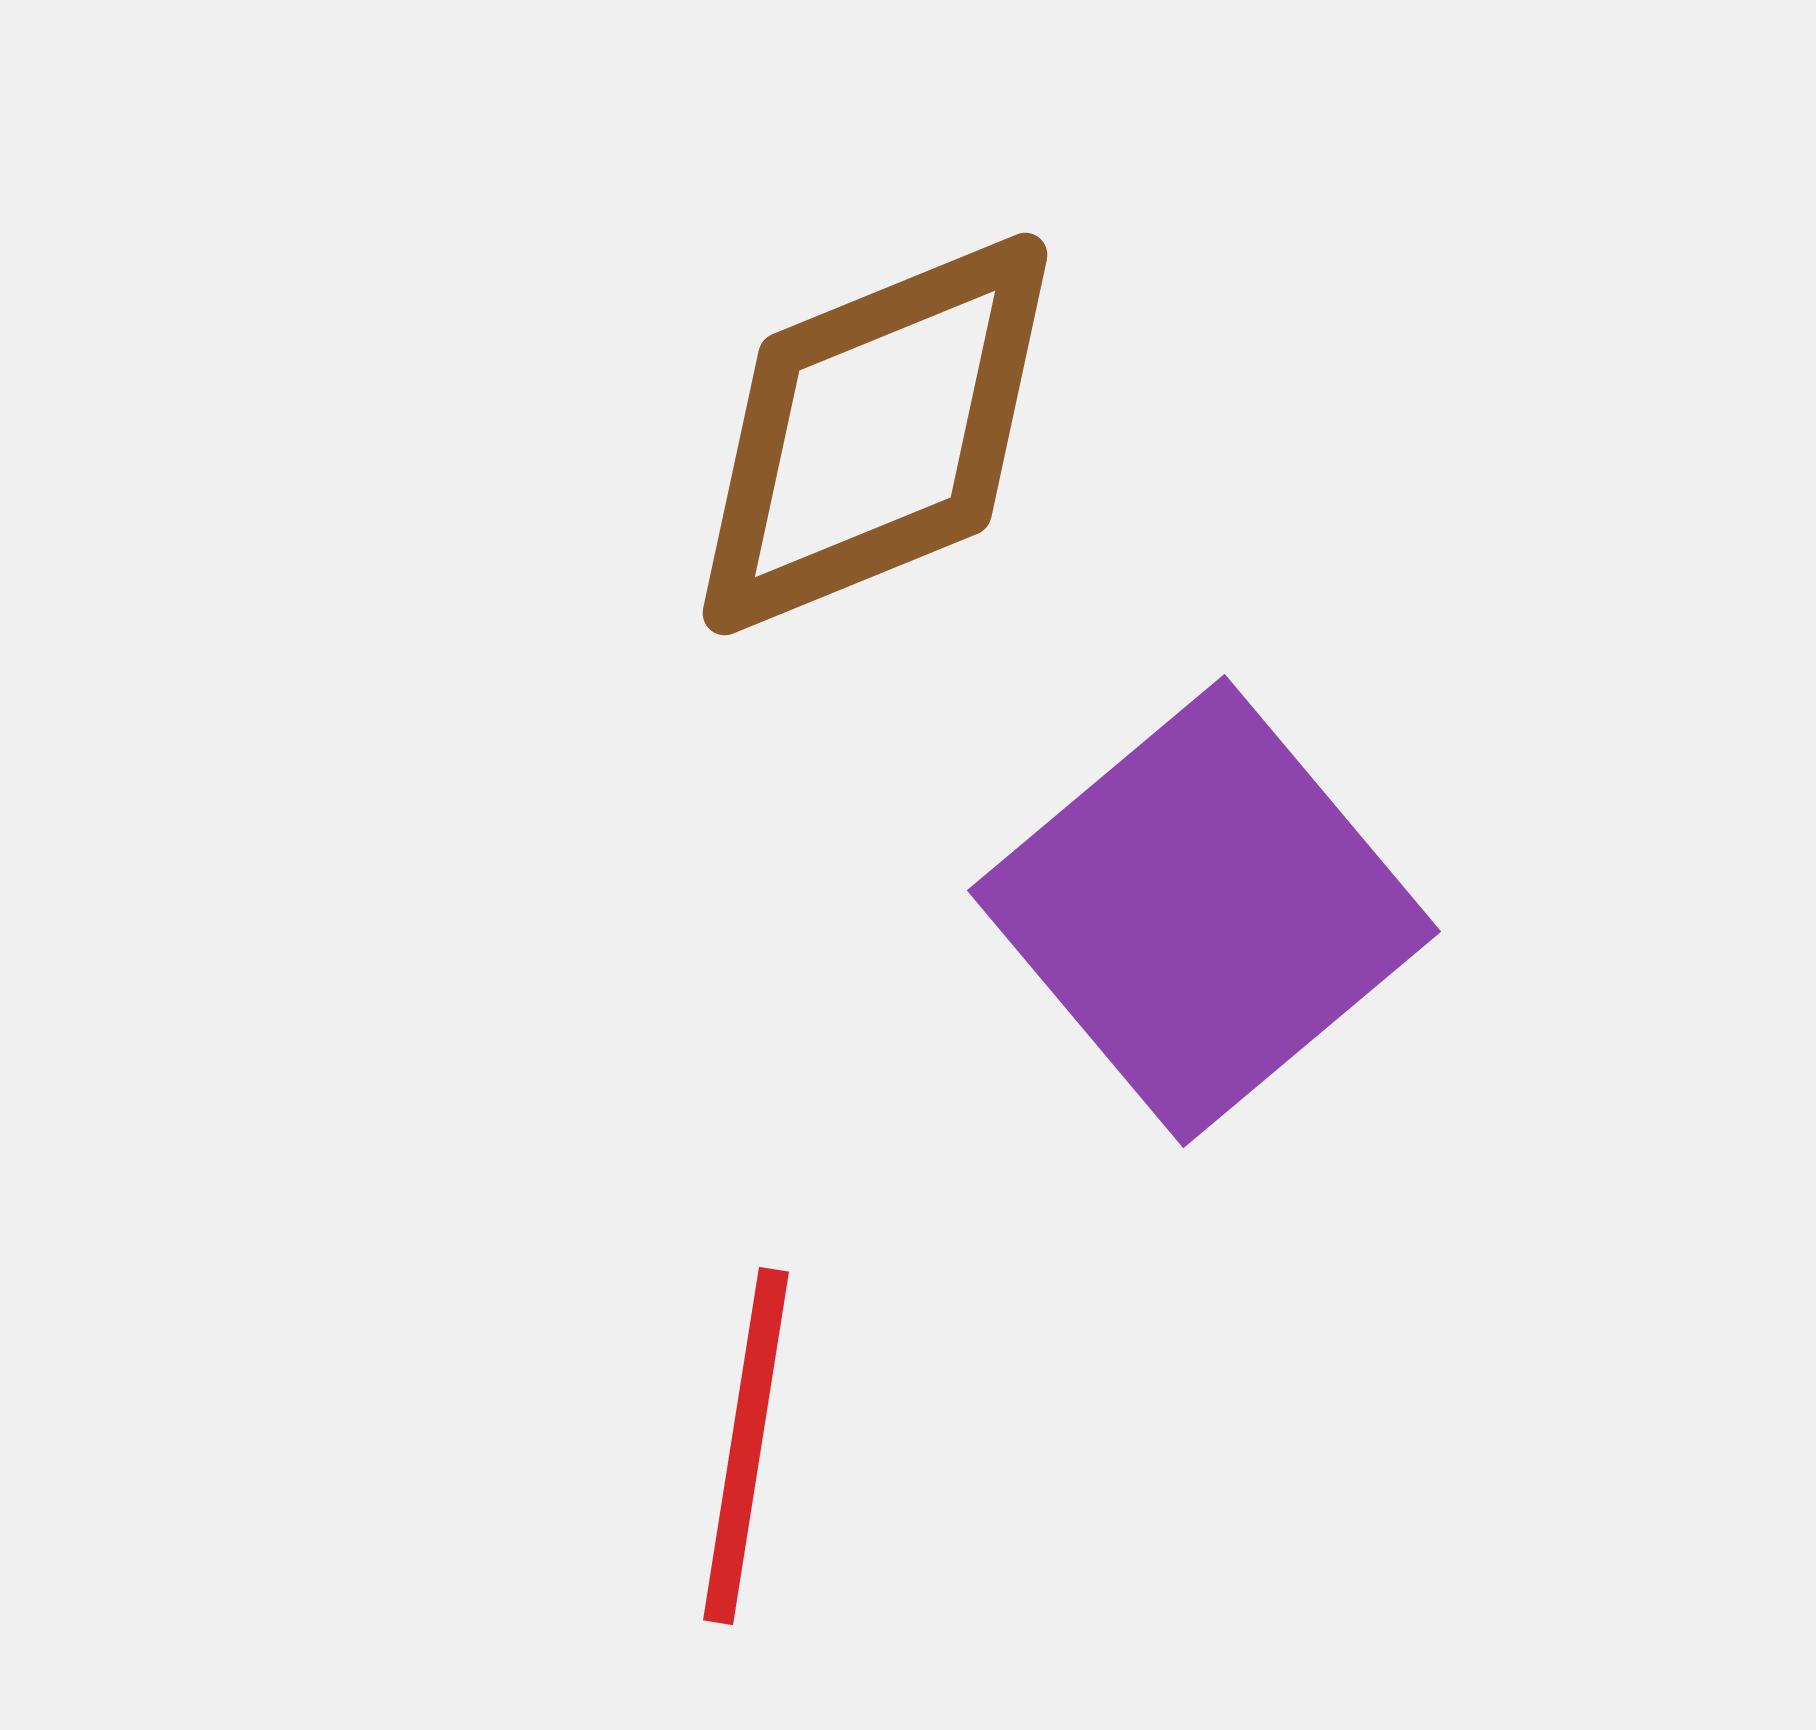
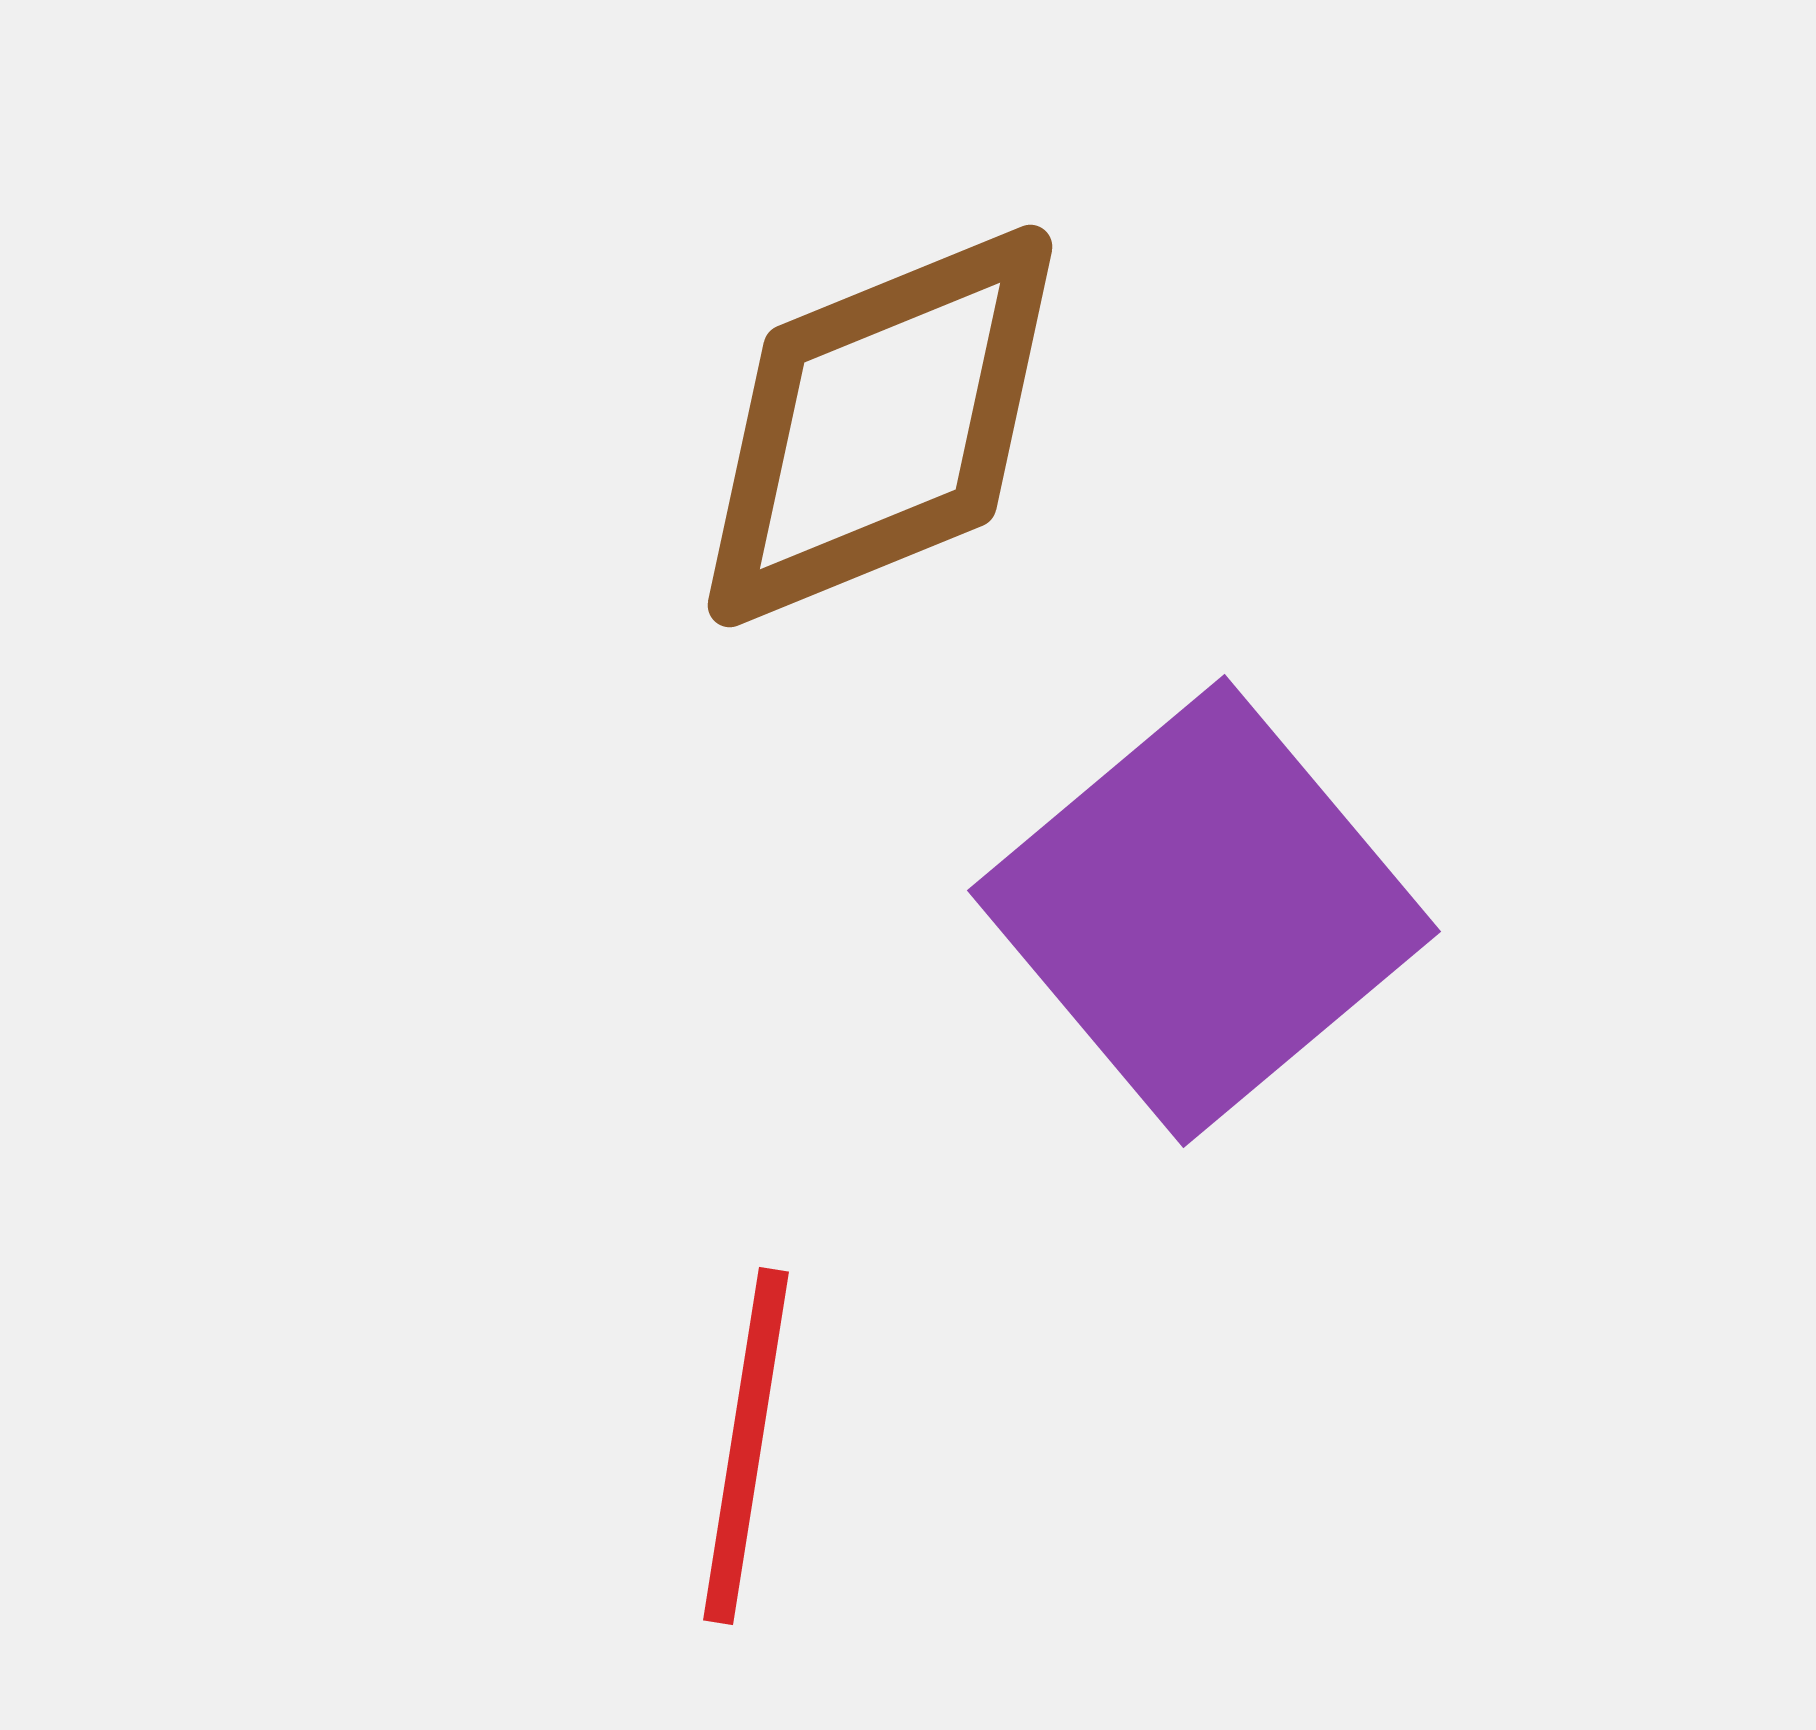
brown diamond: moved 5 px right, 8 px up
